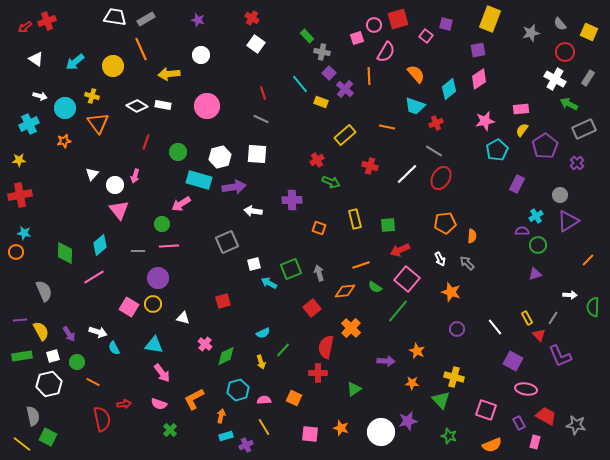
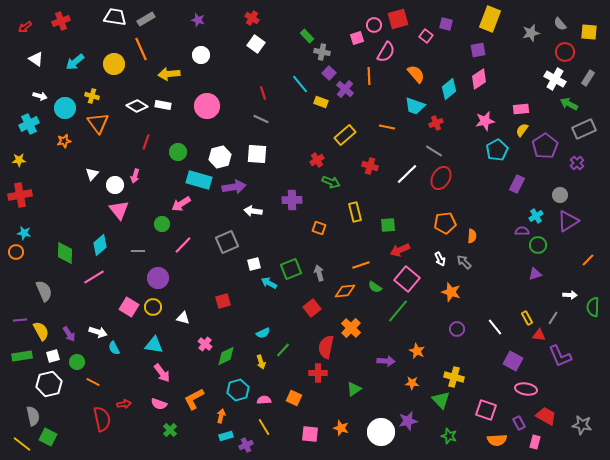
red cross at (47, 21): moved 14 px right
yellow square at (589, 32): rotated 18 degrees counterclockwise
yellow circle at (113, 66): moved 1 px right, 2 px up
yellow rectangle at (355, 219): moved 7 px up
pink line at (169, 246): moved 14 px right, 1 px up; rotated 42 degrees counterclockwise
gray arrow at (467, 263): moved 3 px left, 1 px up
yellow circle at (153, 304): moved 3 px down
red triangle at (539, 335): rotated 40 degrees counterclockwise
gray star at (576, 425): moved 6 px right
orange semicircle at (492, 445): moved 5 px right, 5 px up; rotated 18 degrees clockwise
